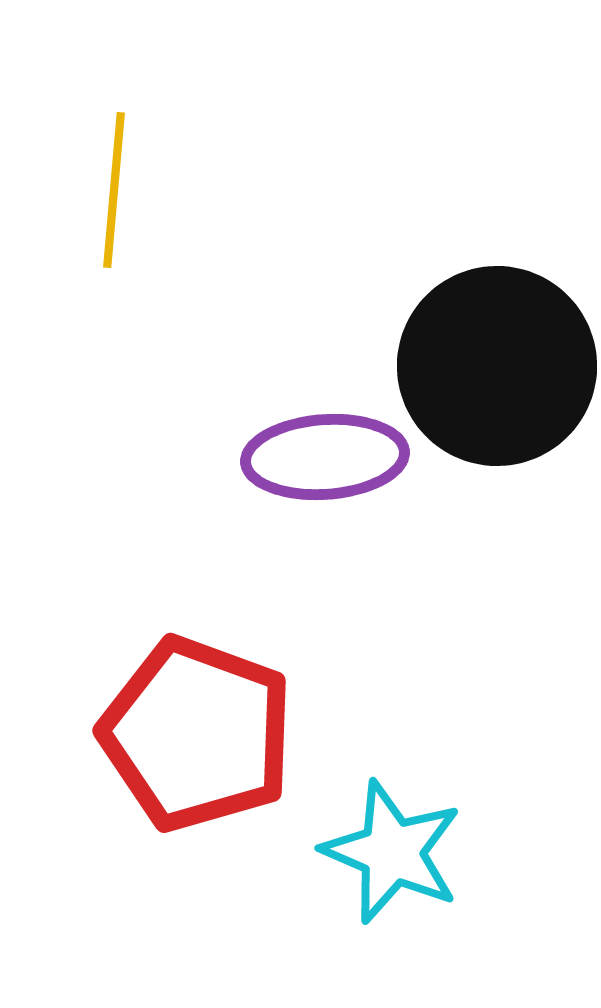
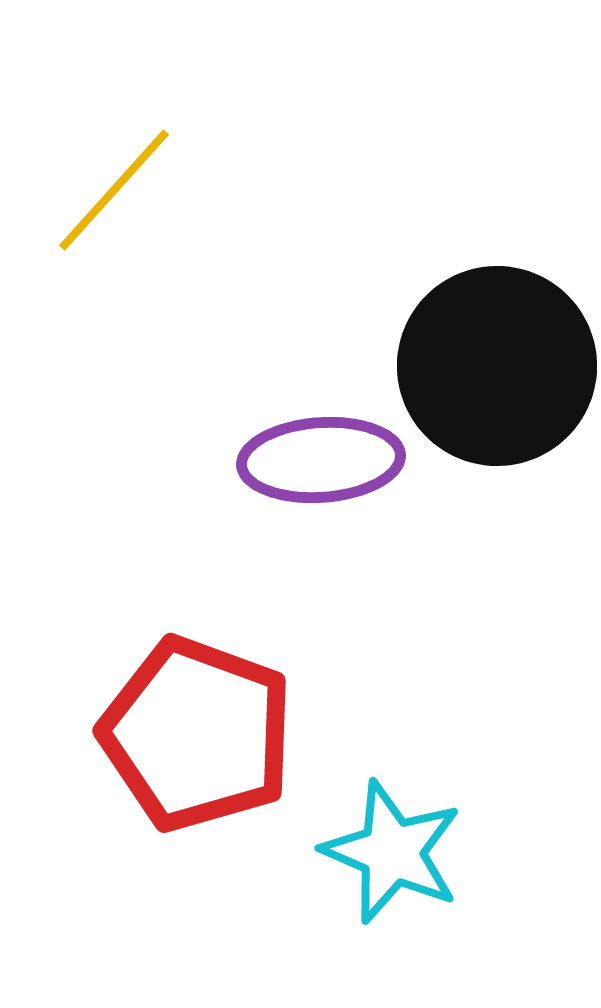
yellow line: rotated 37 degrees clockwise
purple ellipse: moved 4 px left, 3 px down
